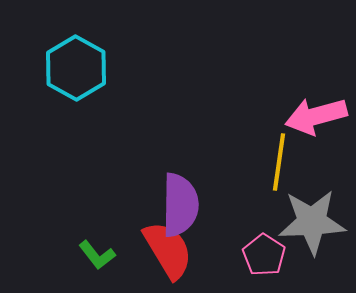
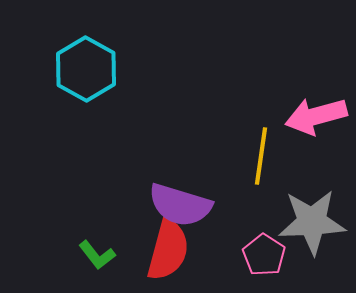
cyan hexagon: moved 10 px right, 1 px down
yellow line: moved 18 px left, 6 px up
purple semicircle: rotated 106 degrees clockwise
red semicircle: rotated 46 degrees clockwise
